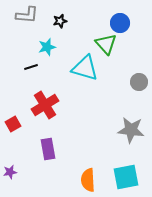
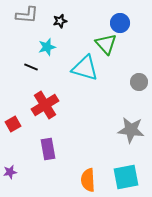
black line: rotated 40 degrees clockwise
